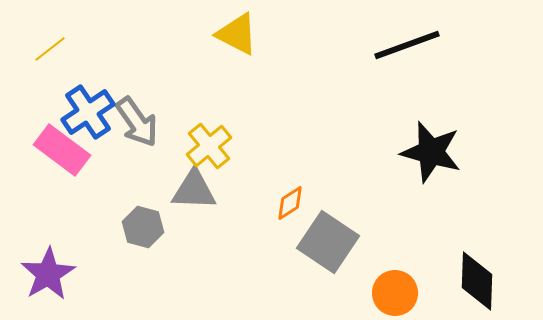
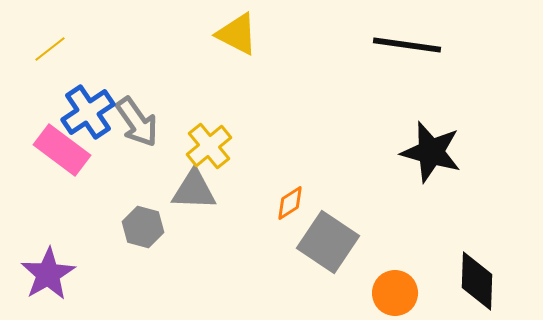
black line: rotated 28 degrees clockwise
